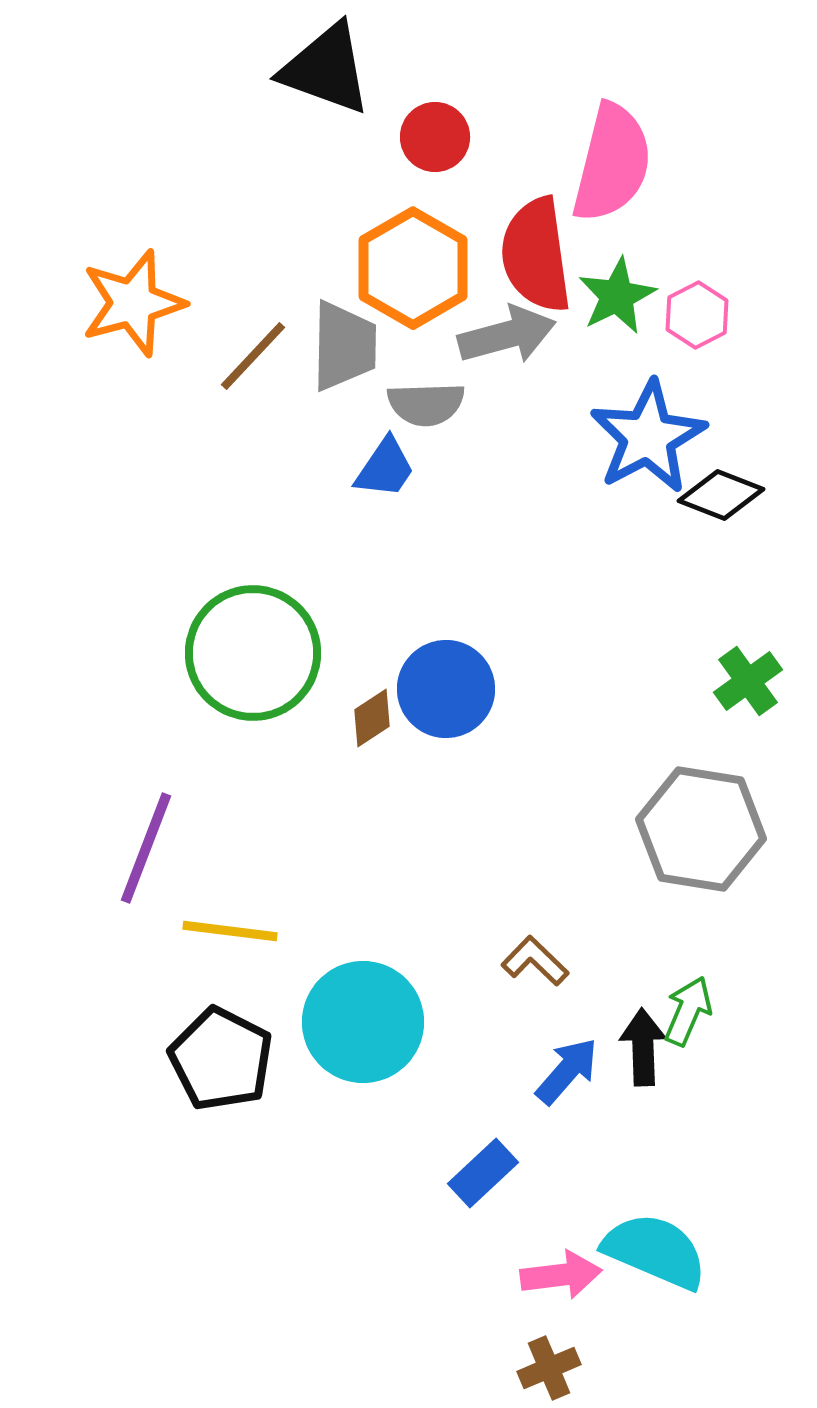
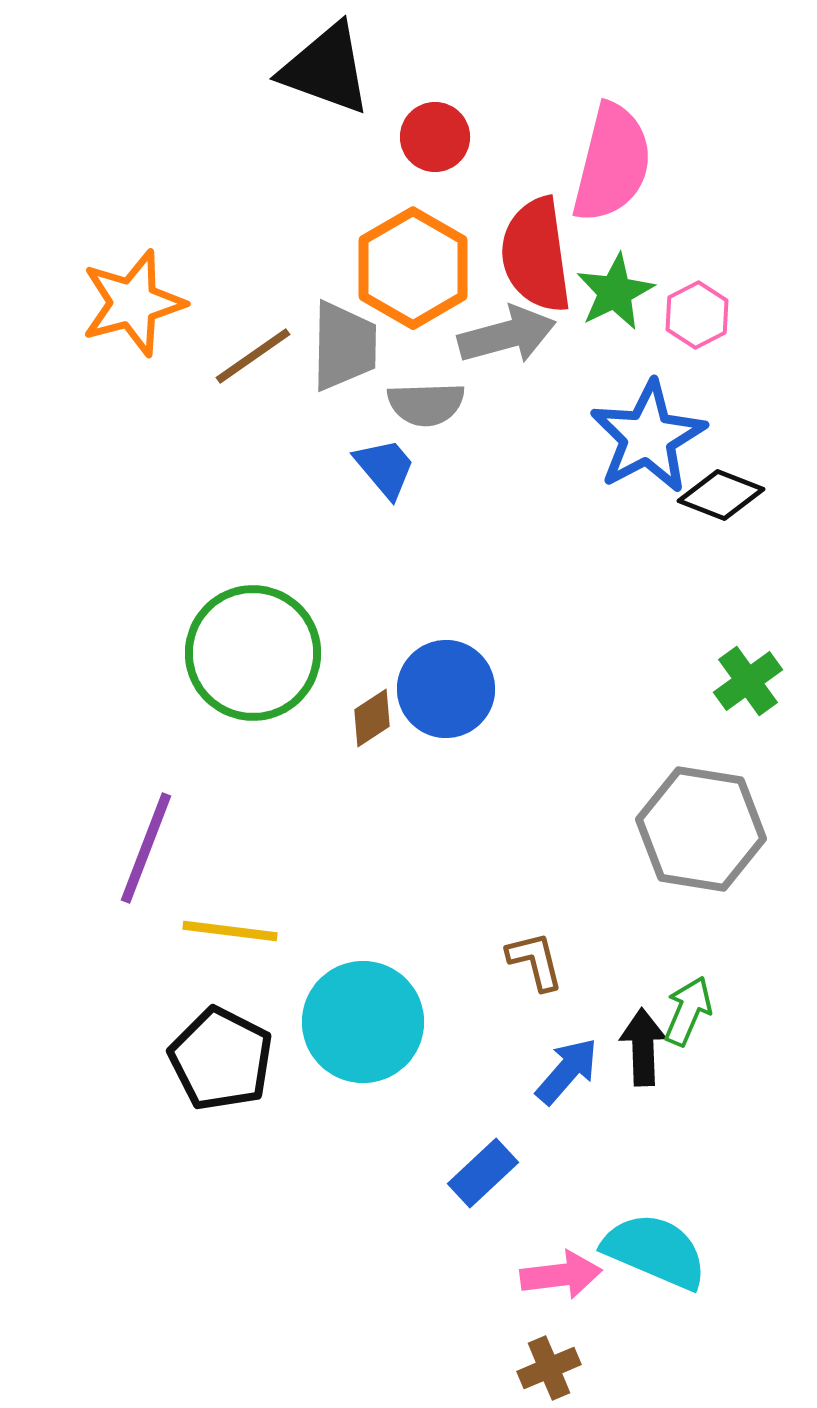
green star: moved 2 px left, 4 px up
brown line: rotated 12 degrees clockwise
blue trapezoid: rotated 74 degrees counterclockwise
brown L-shape: rotated 32 degrees clockwise
